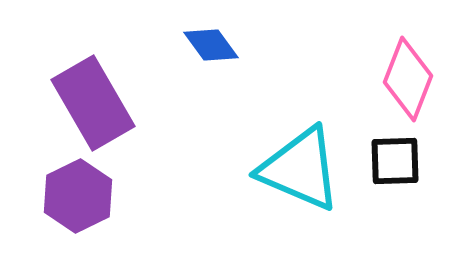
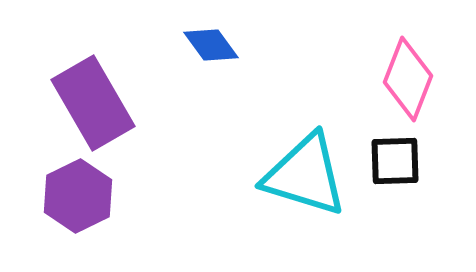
cyan triangle: moved 5 px right, 6 px down; rotated 6 degrees counterclockwise
